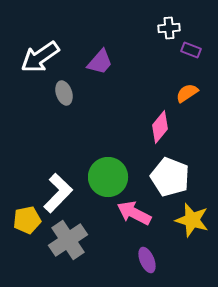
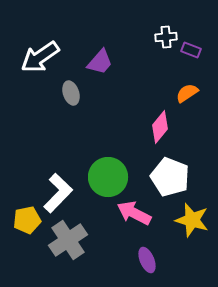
white cross: moved 3 px left, 9 px down
gray ellipse: moved 7 px right
